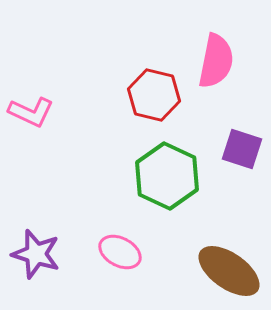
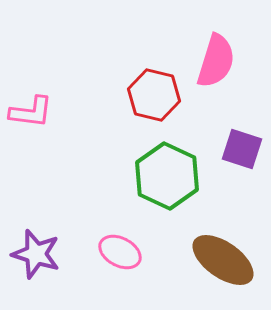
pink semicircle: rotated 6 degrees clockwise
pink L-shape: rotated 18 degrees counterclockwise
brown ellipse: moved 6 px left, 11 px up
